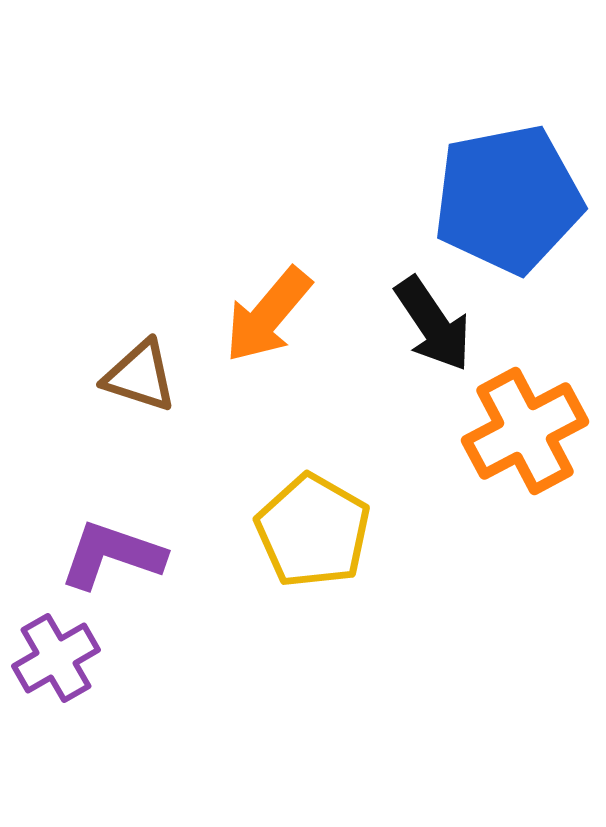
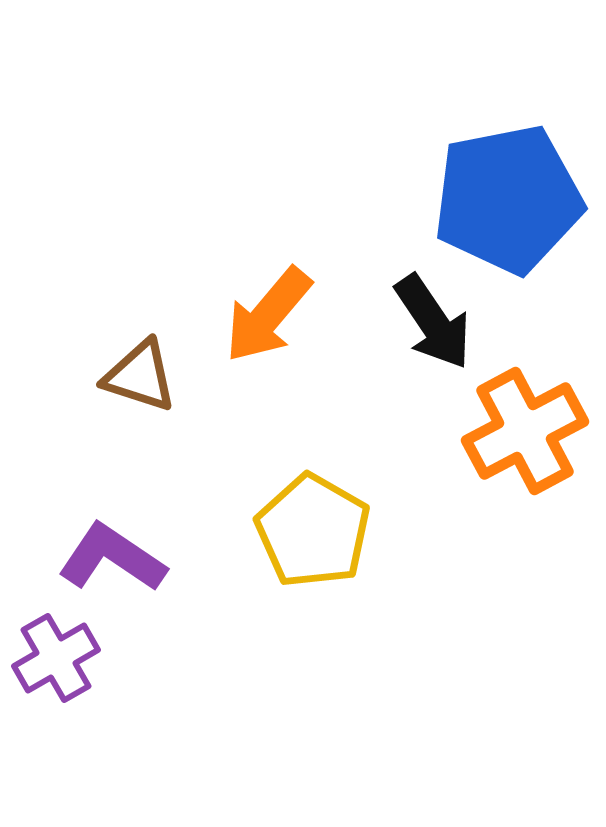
black arrow: moved 2 px up
purple L-shape: moved 3 px down; rotated 15 degrees clockwise
